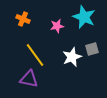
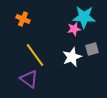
cyan star: rotated 20 degrees counterclockwise
pink star: moved 17 px right, 3 px down
purple triangle: rotated 24 degrees clockwise
